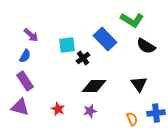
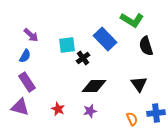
black semicircle: rotated 42 degrees clockwise
purple rectangle: moved 2 px right, 1 px down
